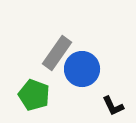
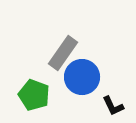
gray rectangle: moved 6 px right
blue circle: moved 8 px down
